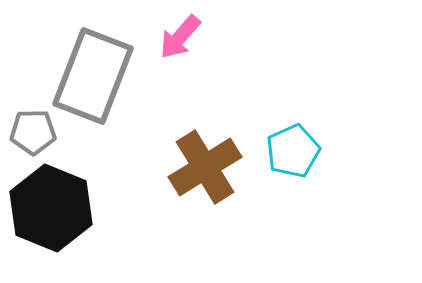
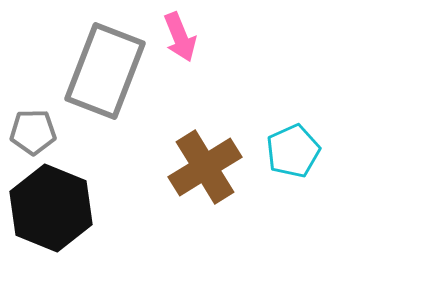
pink arrow: rotated 63 degrees counterclockwise
gray rectangle: moved 12 px right, 5 px up
